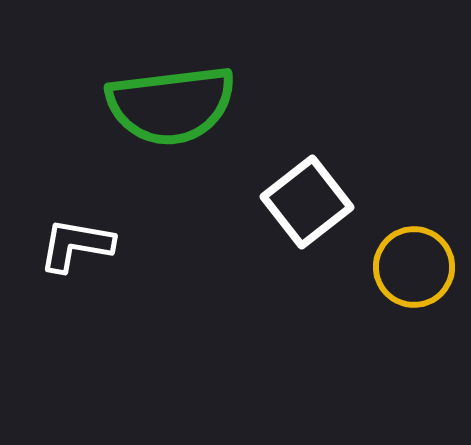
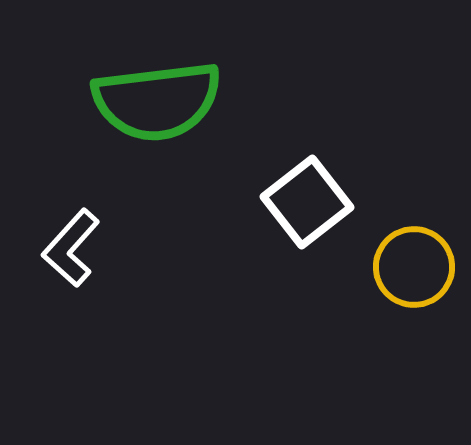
green semicircle: moved 14 px left, 4 px up
white L-shape: moved 5 px left, 3 px down; rotated 58 degrees counterclockwise
